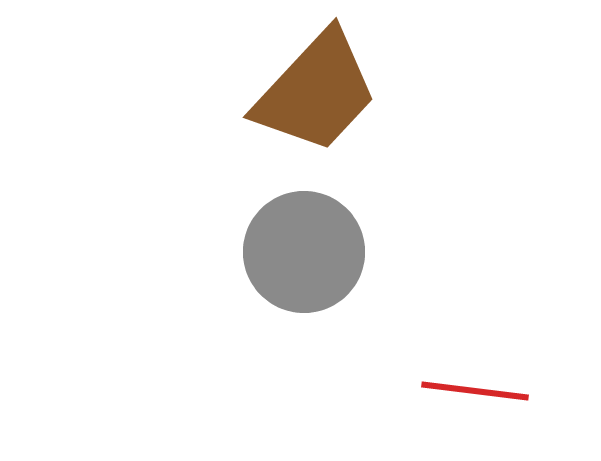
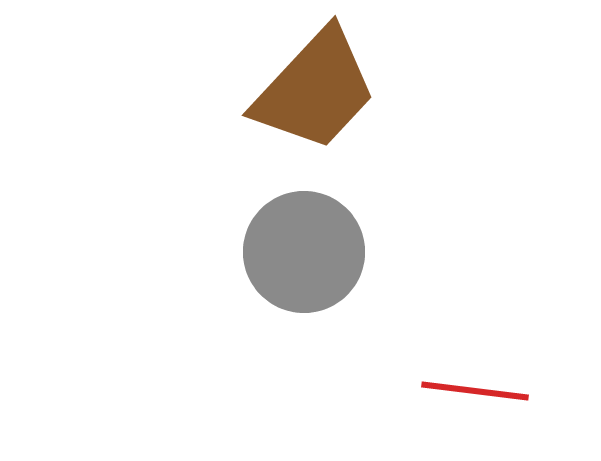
brown trapezoid: moved 1 px left, 2 px up
